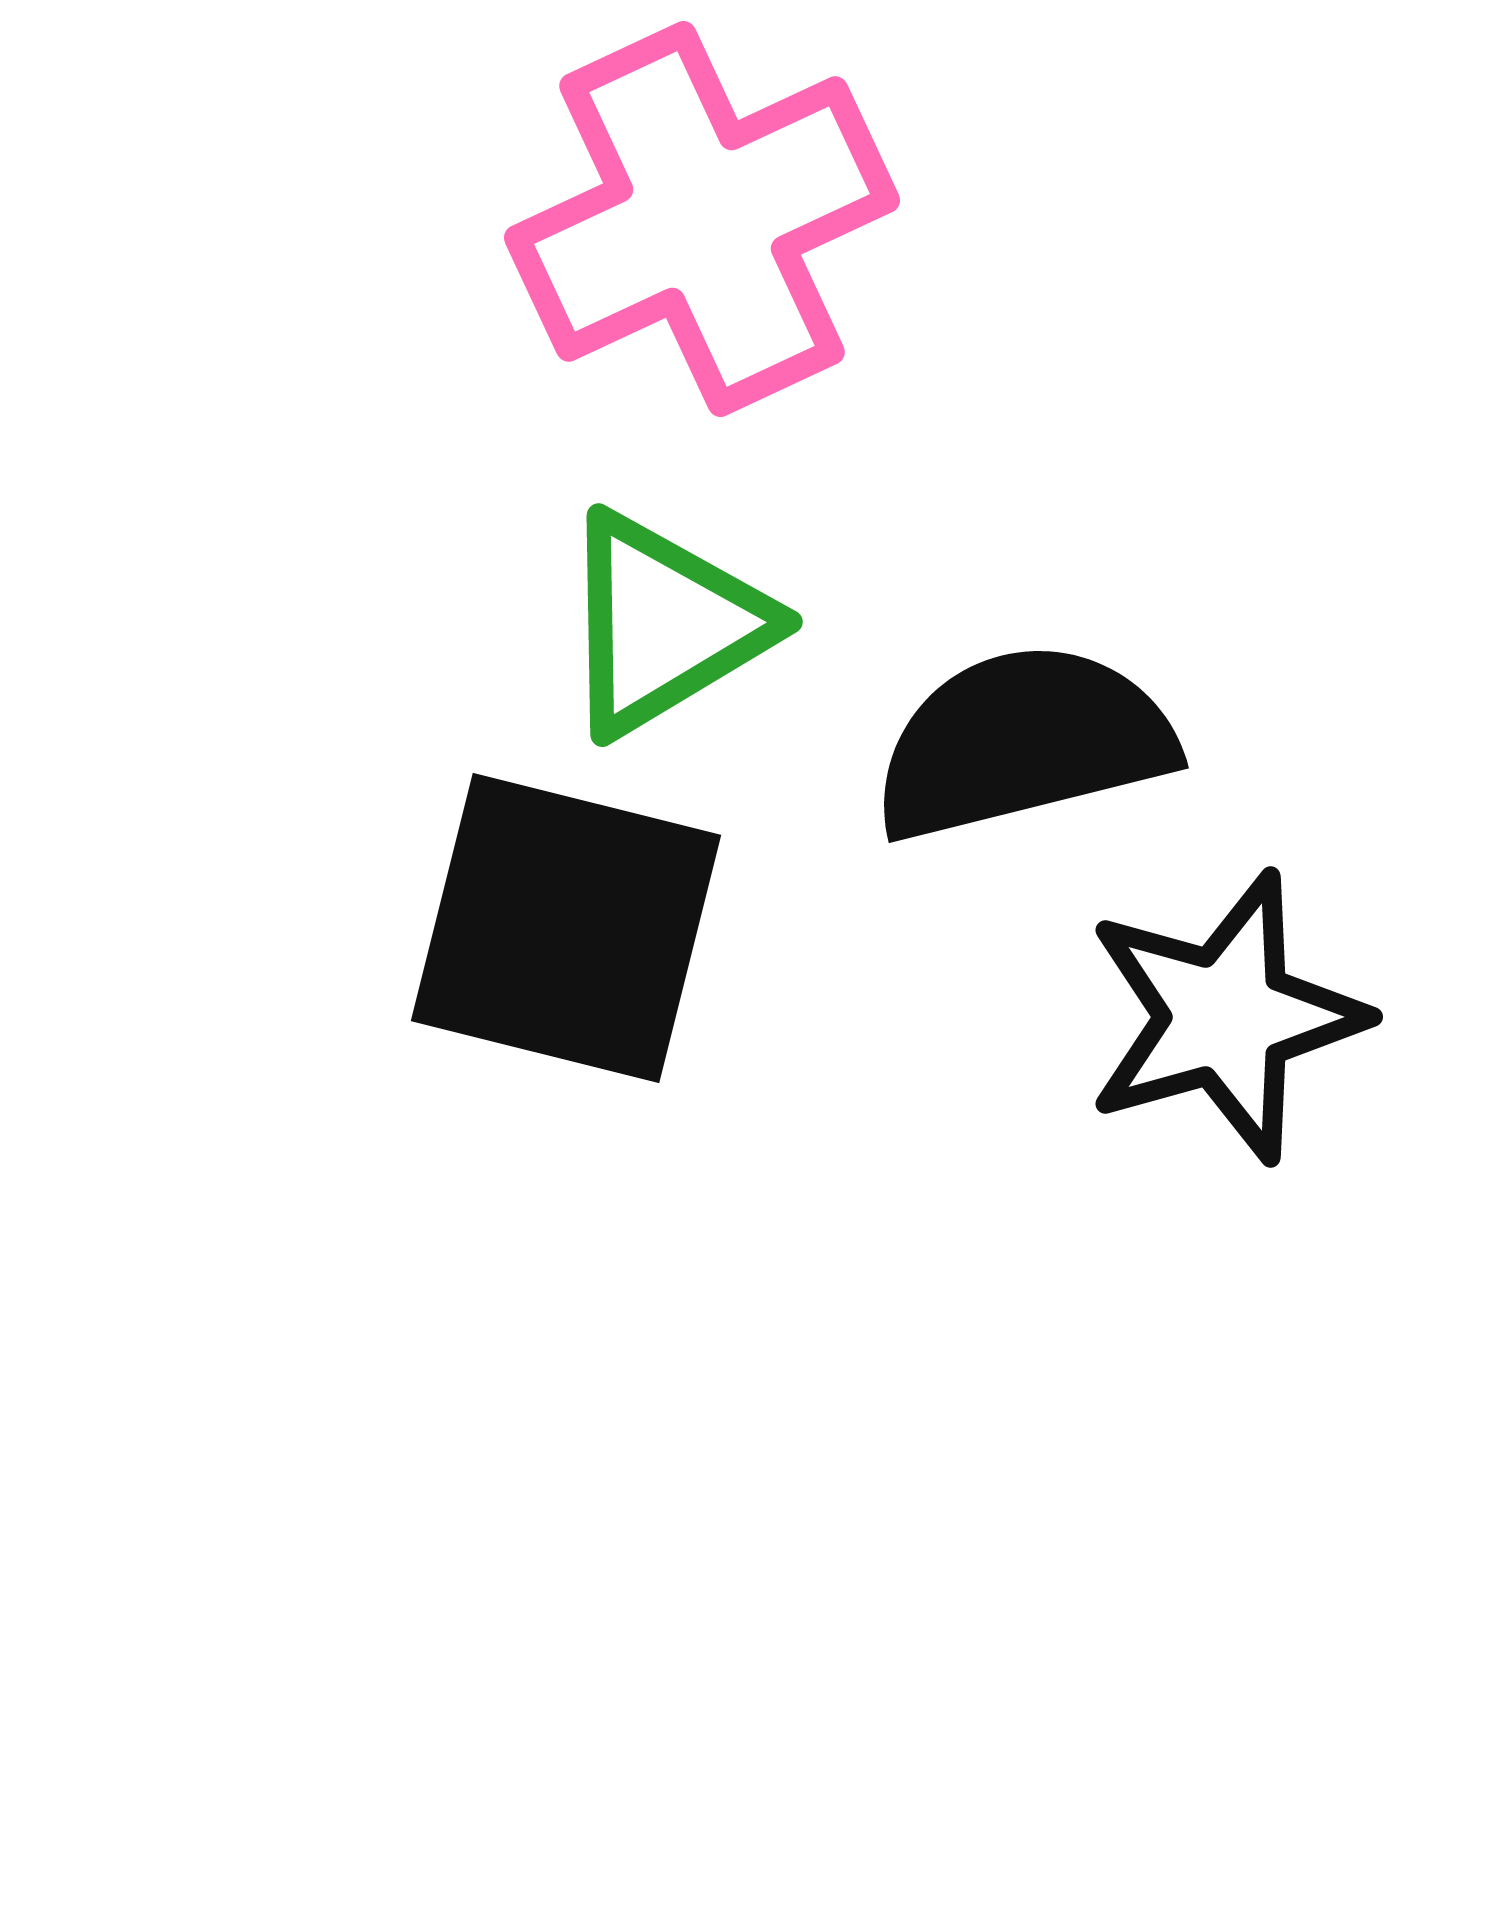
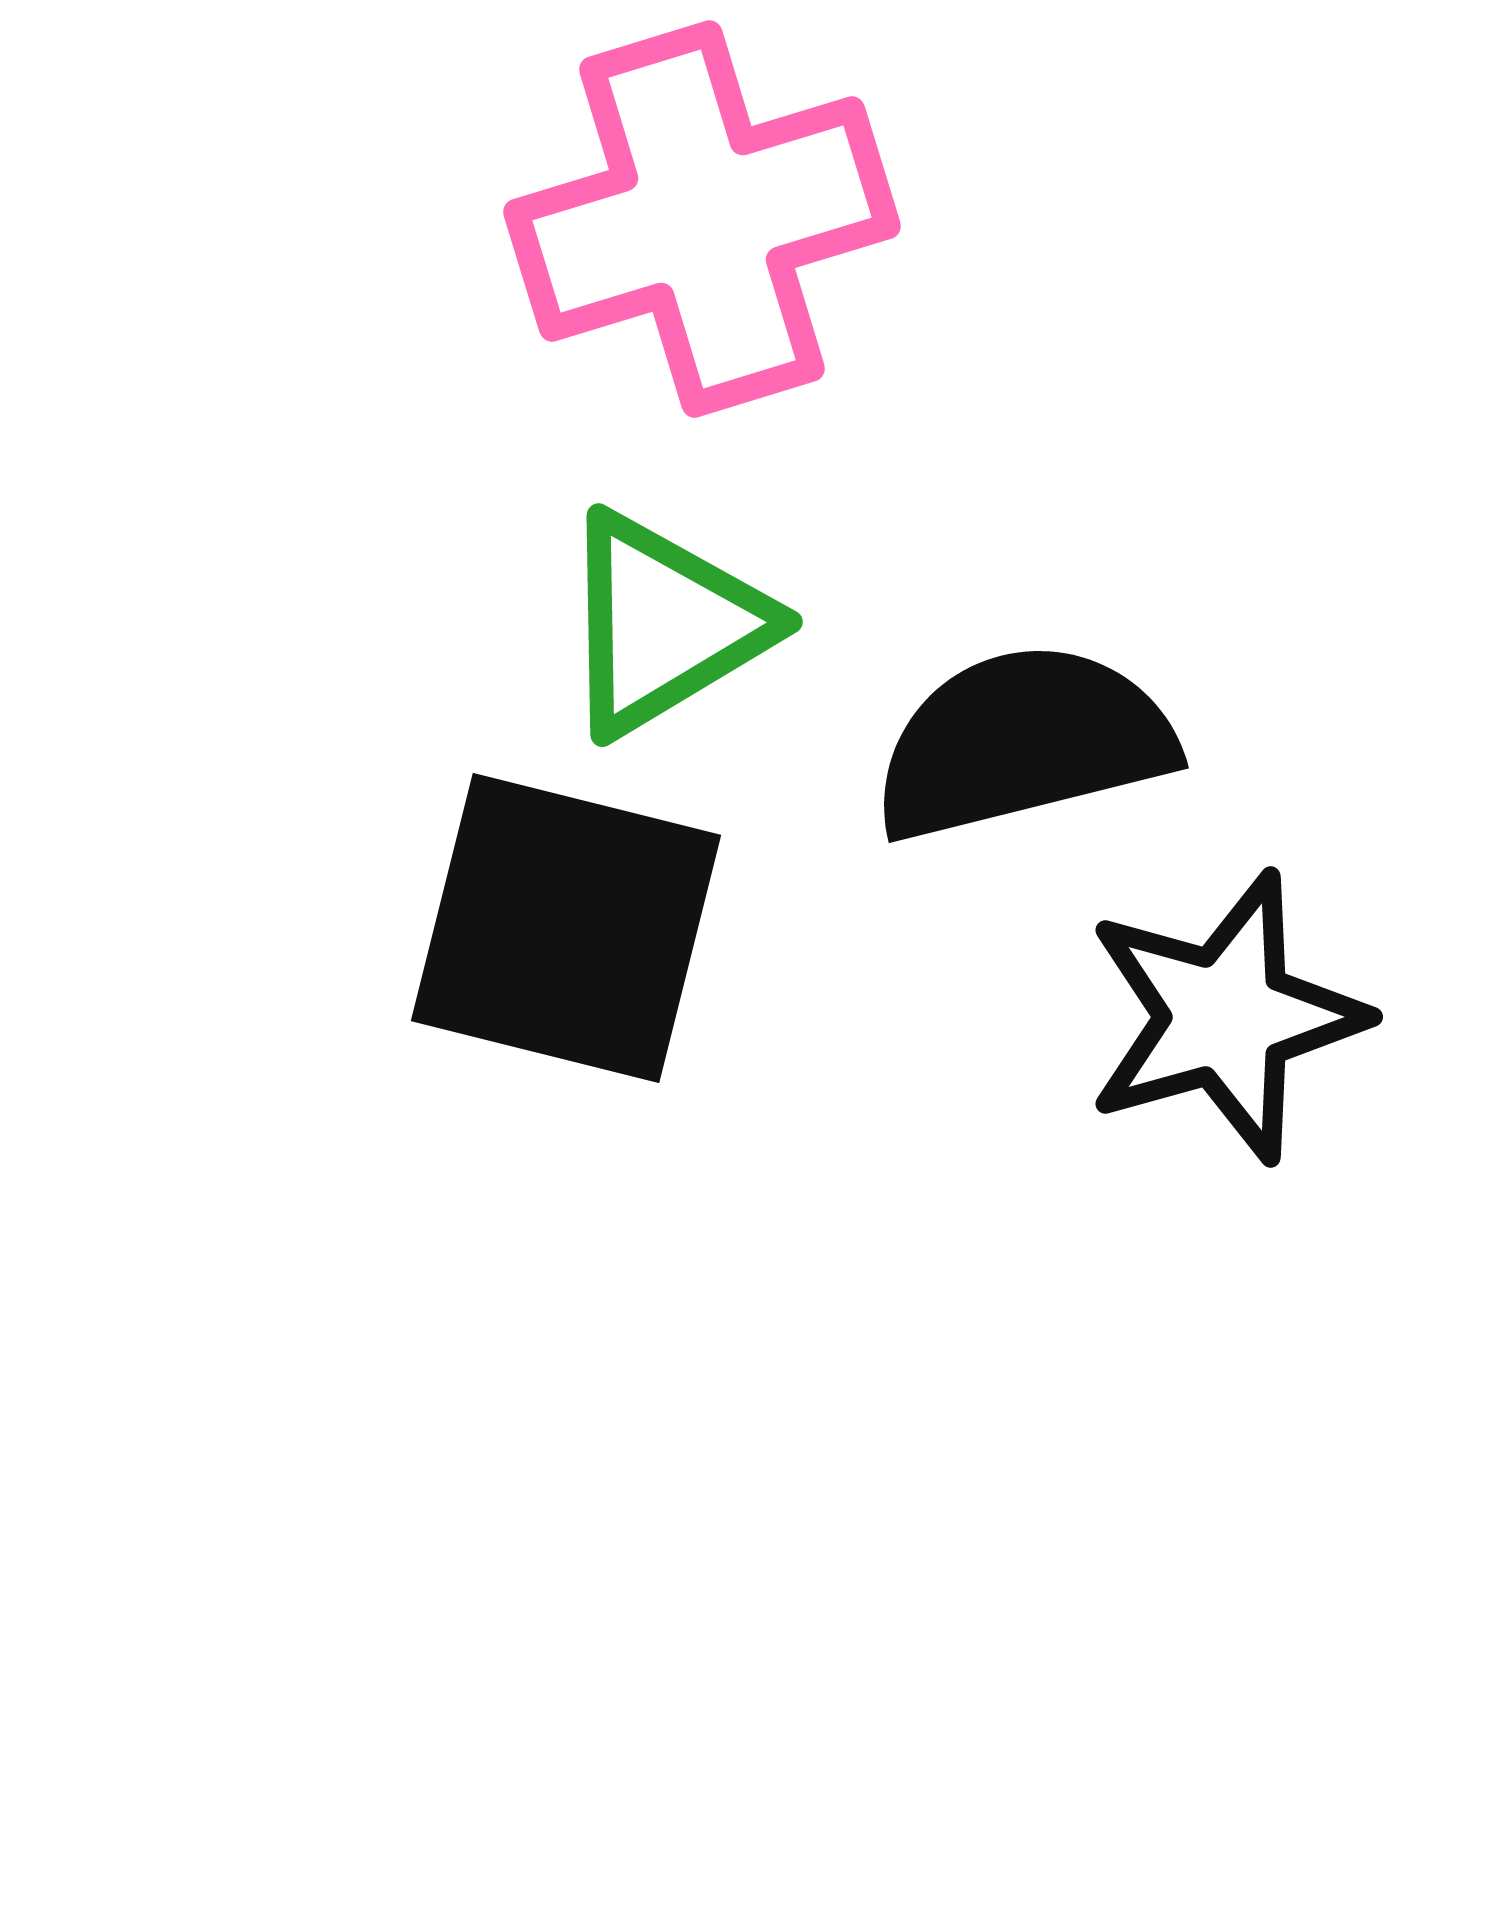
pink cross: rotated 8 degrees clockwise
